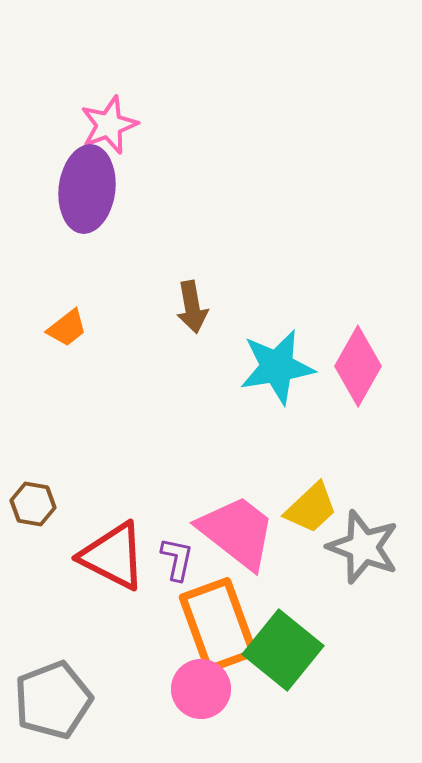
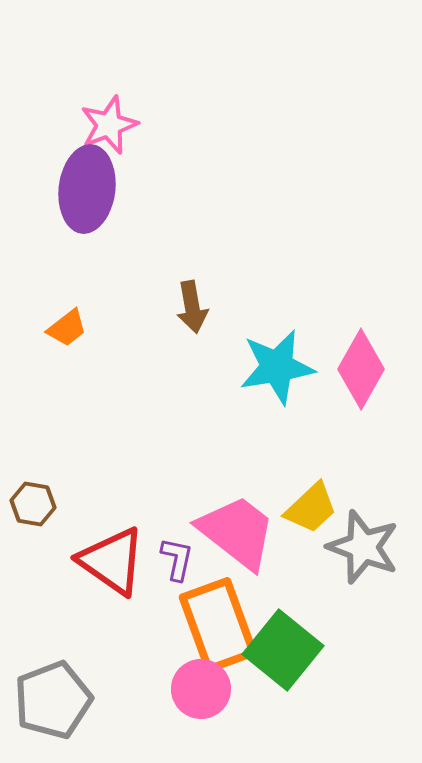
pink diamond: moved 3 px right, 3 px down
red triangle: moved 1 px left, 5 px down; rotated 8 degrees clockwise
